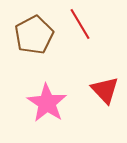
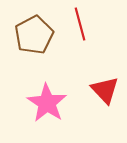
red line: rotated 16 degrees clockwise
